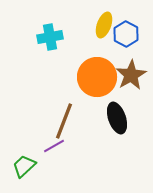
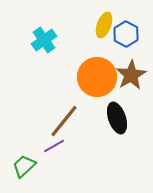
cyan cross: moved 6 px left, 3 px down; rotated 25 degrees counterclockwise
brown line: rotated 18 degrees clockwise
